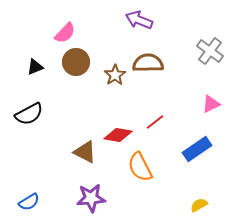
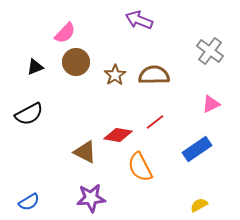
brown semicircle: moved 6 px right, 12 px down
